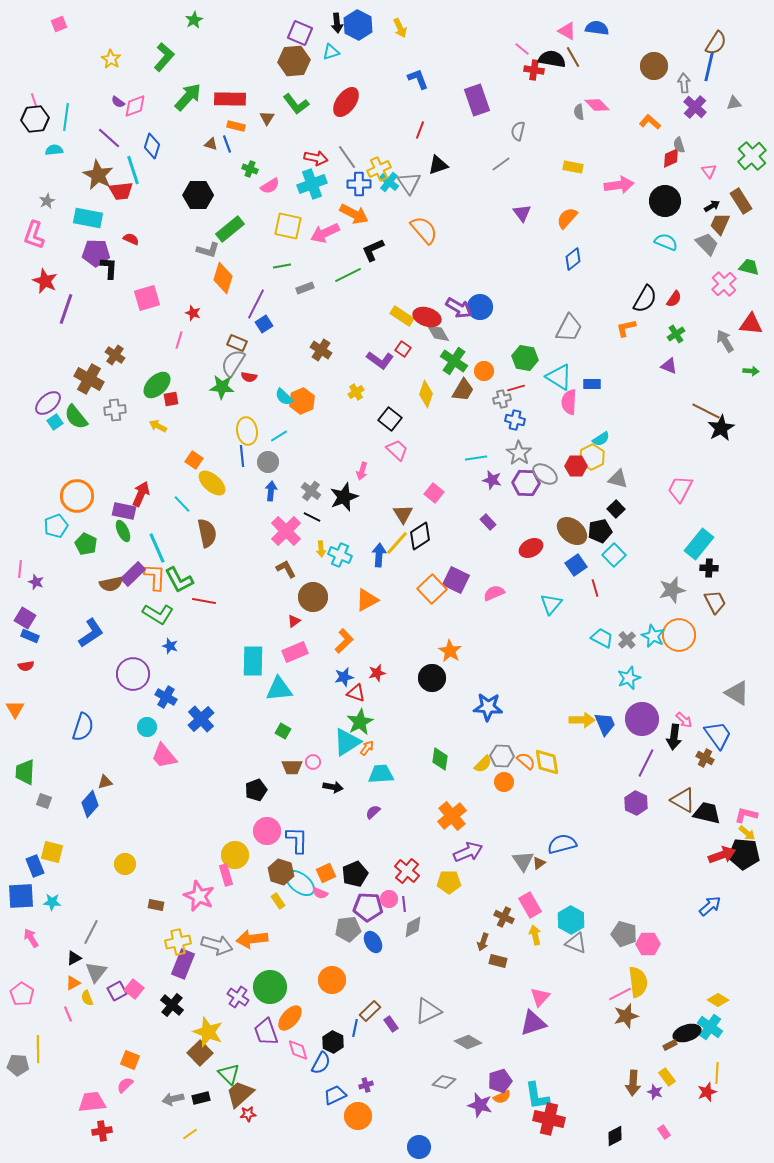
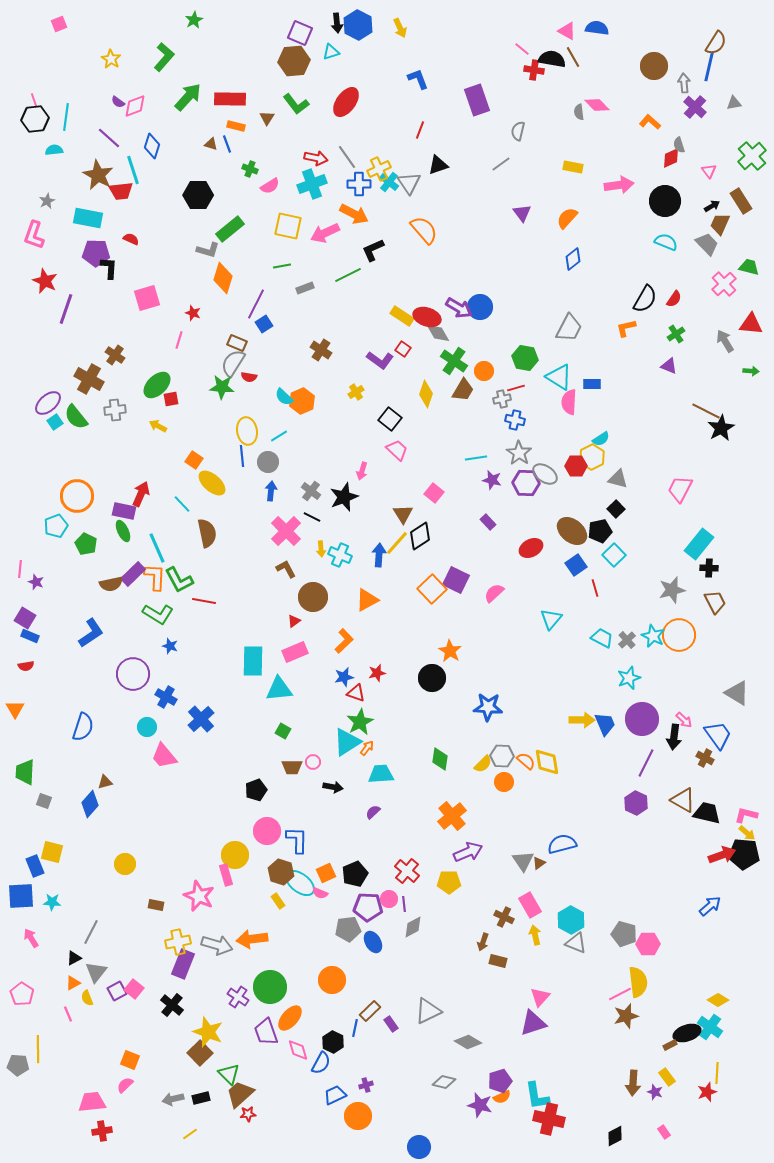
pink semicircle at (494, 593): rotated 20 degrees counterclockwise
cyan triangle at (551, 604): moved 15 px down
